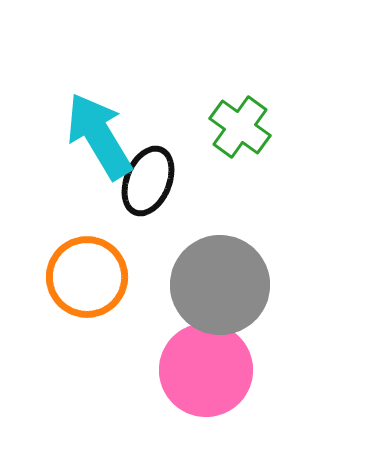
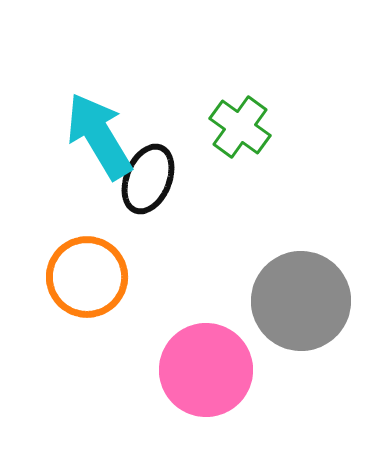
black ellipse: moved 2 px up
gray circle: moved 81 px right, 16 px down
